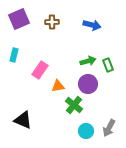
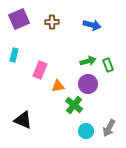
pink rectangle: rotated 12 degrees counterclockwise
